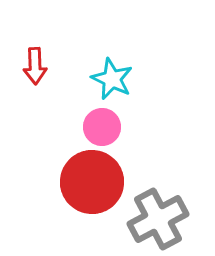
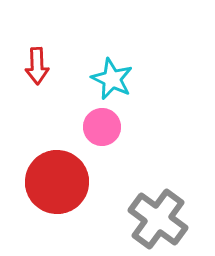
red arrow: moved 2 px right
red circle: moved 35 px left
gray cross: rotated 26 degrees counterclockwise
